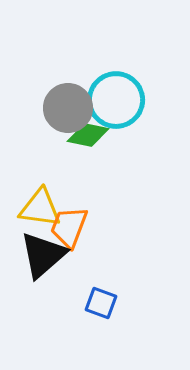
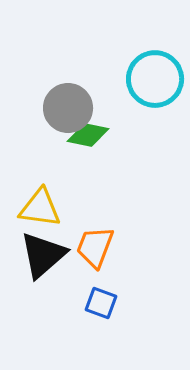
cyan circle: moved 39 px right, 21 px up
orange trapezoid: moved 26 px right, 20 px down
